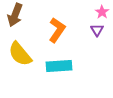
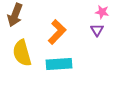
pink star: rotated 24 degrees counterclockwise
orange L-shape: moved 2 px down; rotated 10 degrees clockwise
yellow semicircle: moved 2 px right, 1 px up; rotated 24 degrees clockwise
cyan rectangle: moved 2 px up
